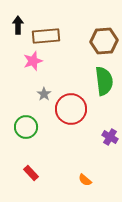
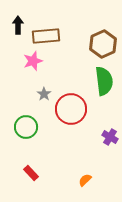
brown hexagon: moved 1 px left, 3 px down; rotated 20 degrees counterclockwise
orange semicircle: rotated 96 degrees clockwise
